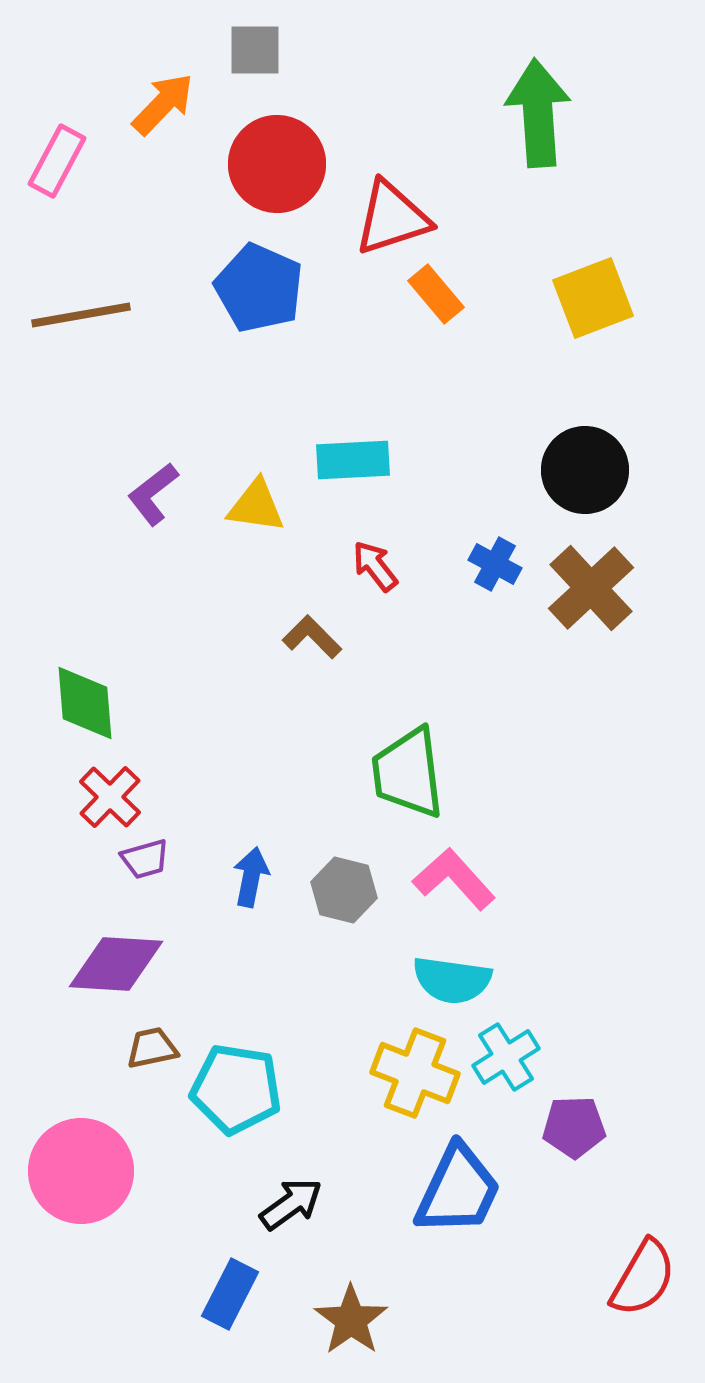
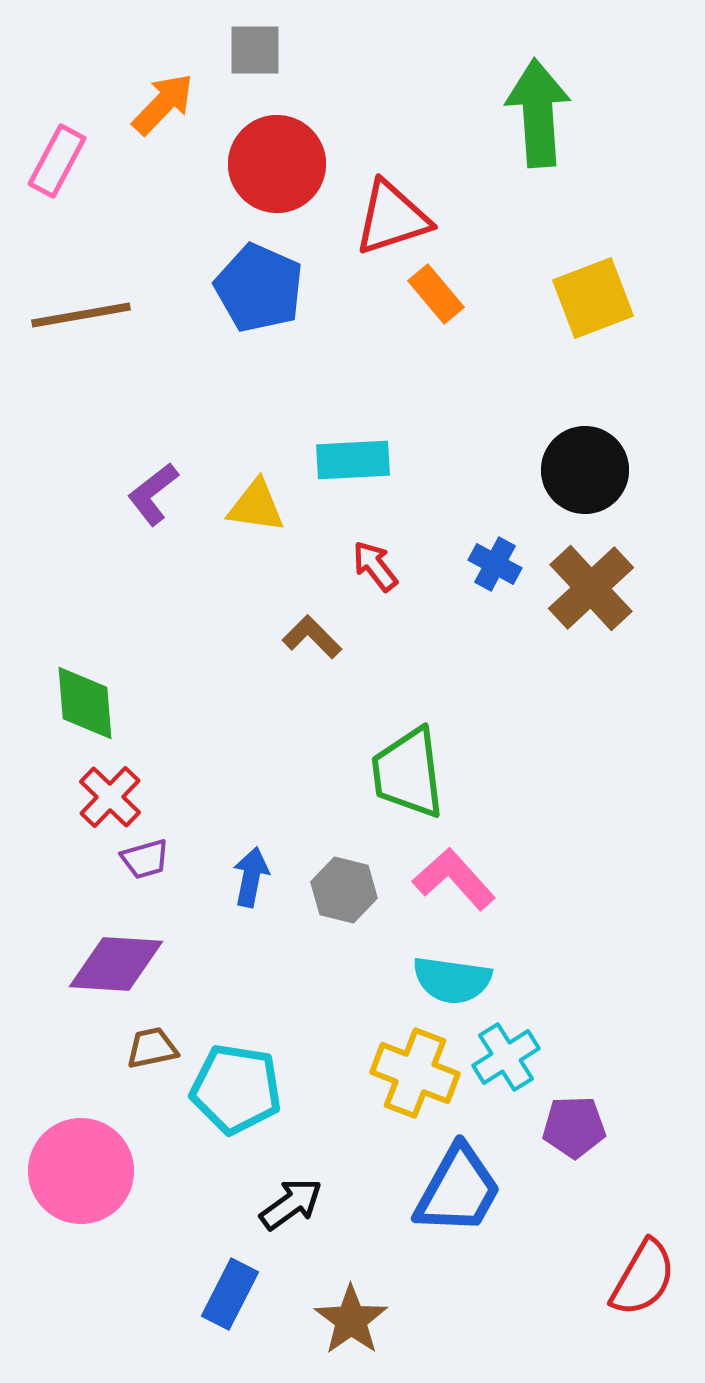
blue trapezoid: rotated 4 degrees clockwise
